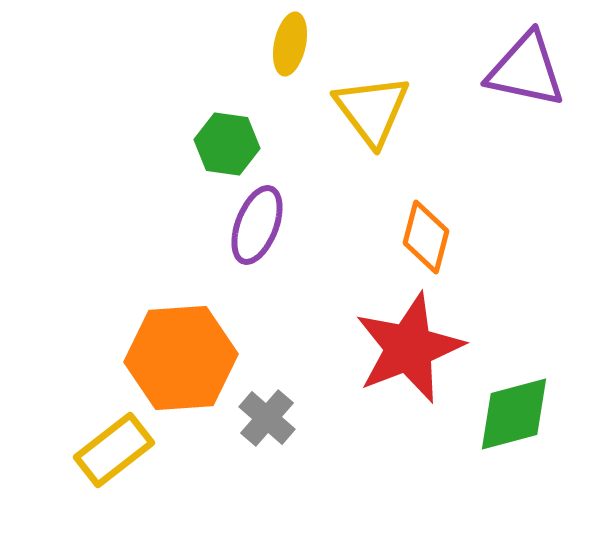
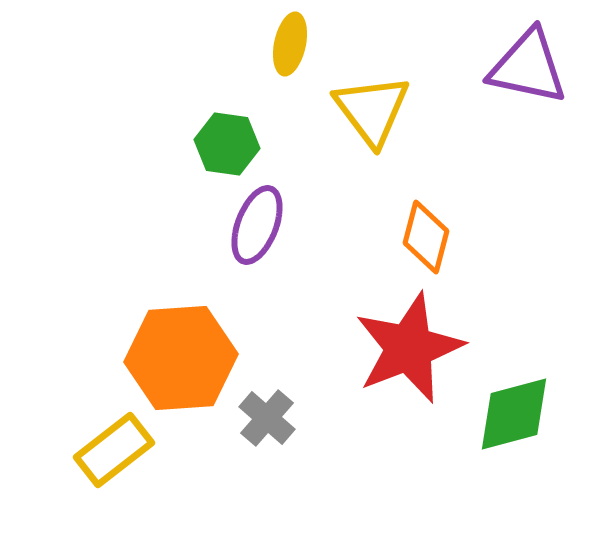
purple triangle: moved 2 px right, 3 px up
